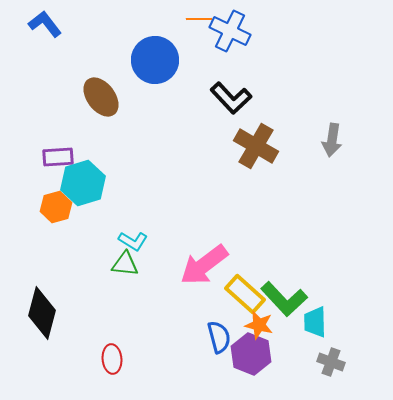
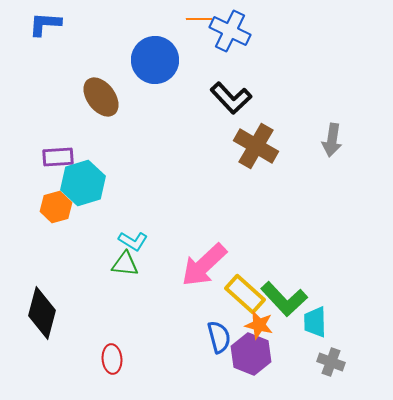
blue L-shape: rotated 48 degrees counterclockwise
pink arrow: rotated 6 degrees counterclockwise
